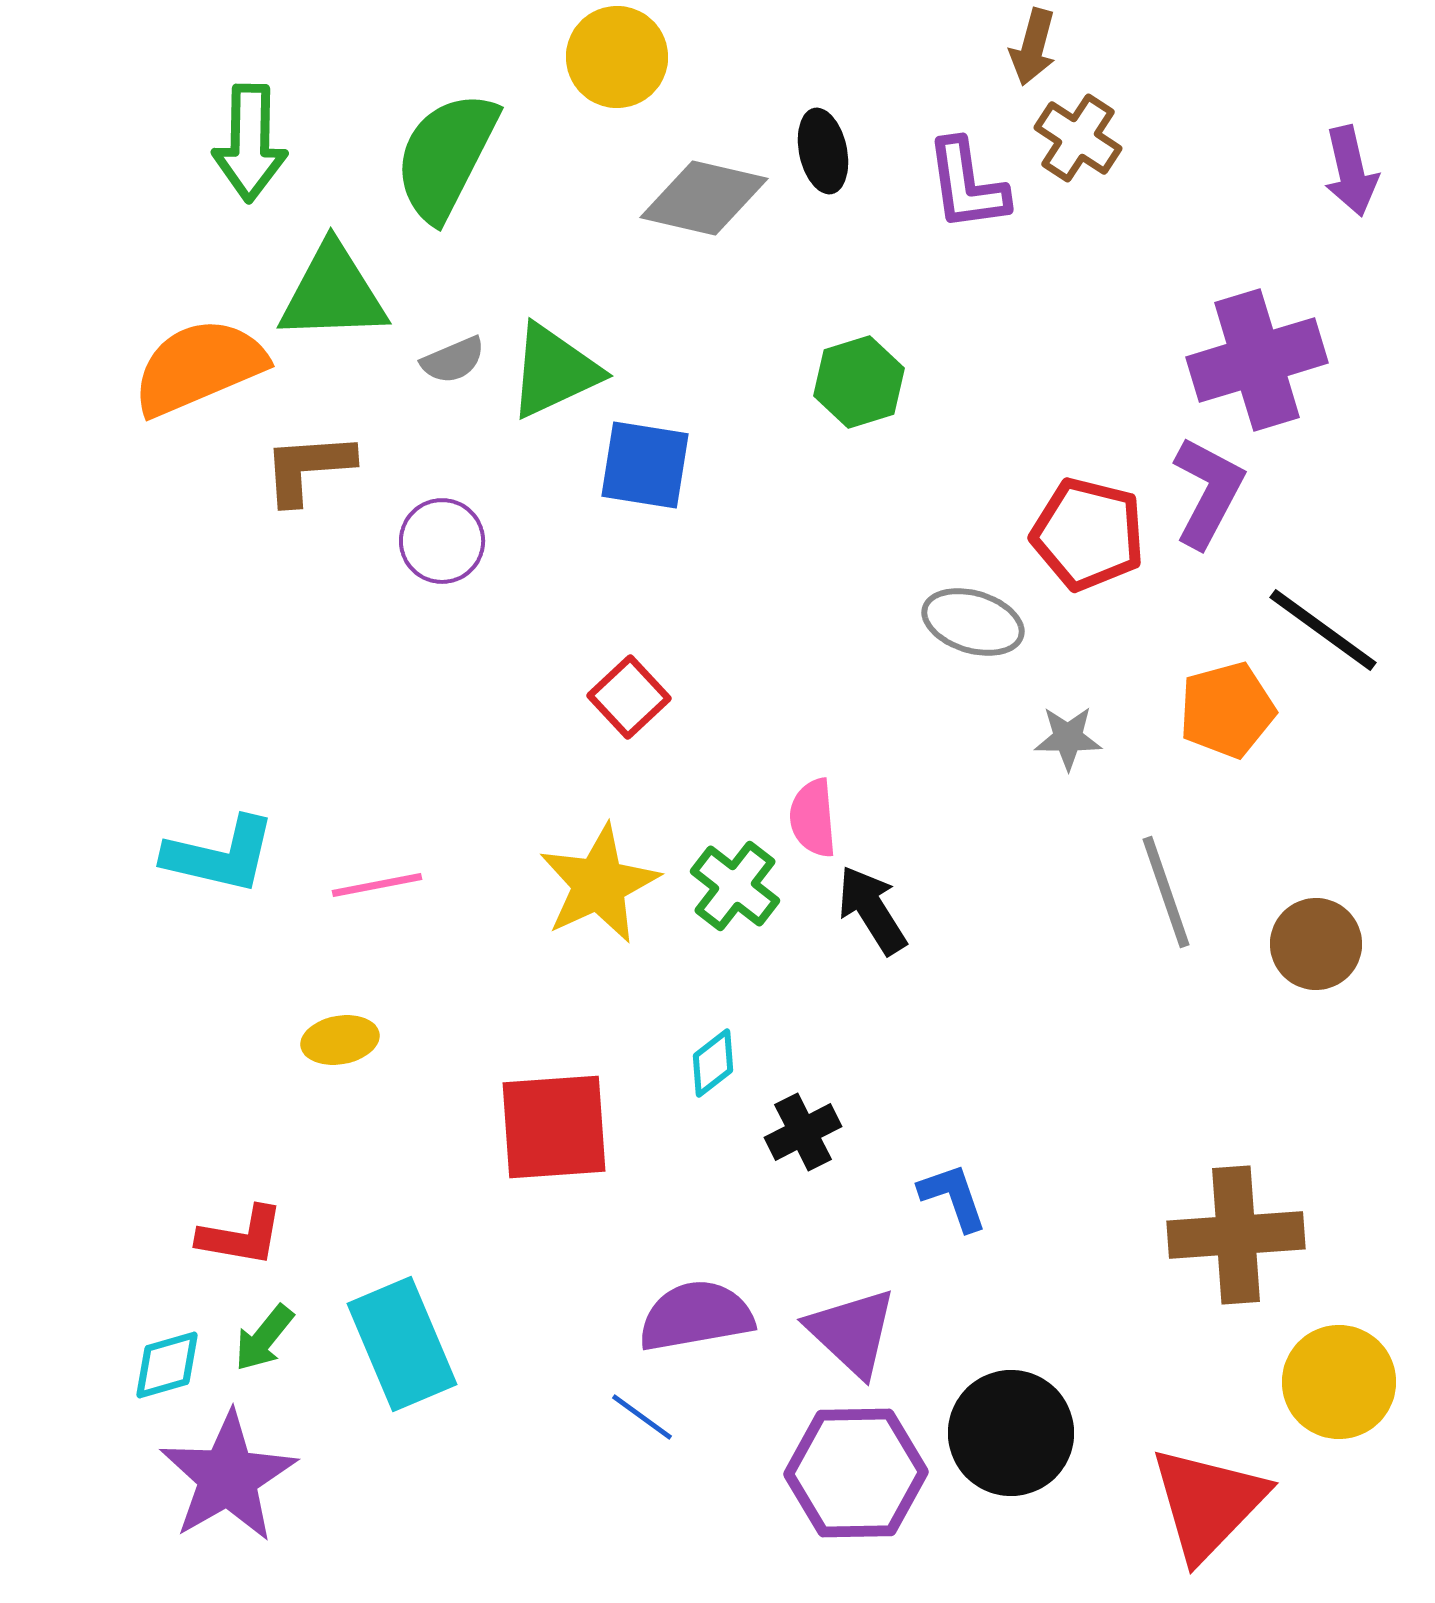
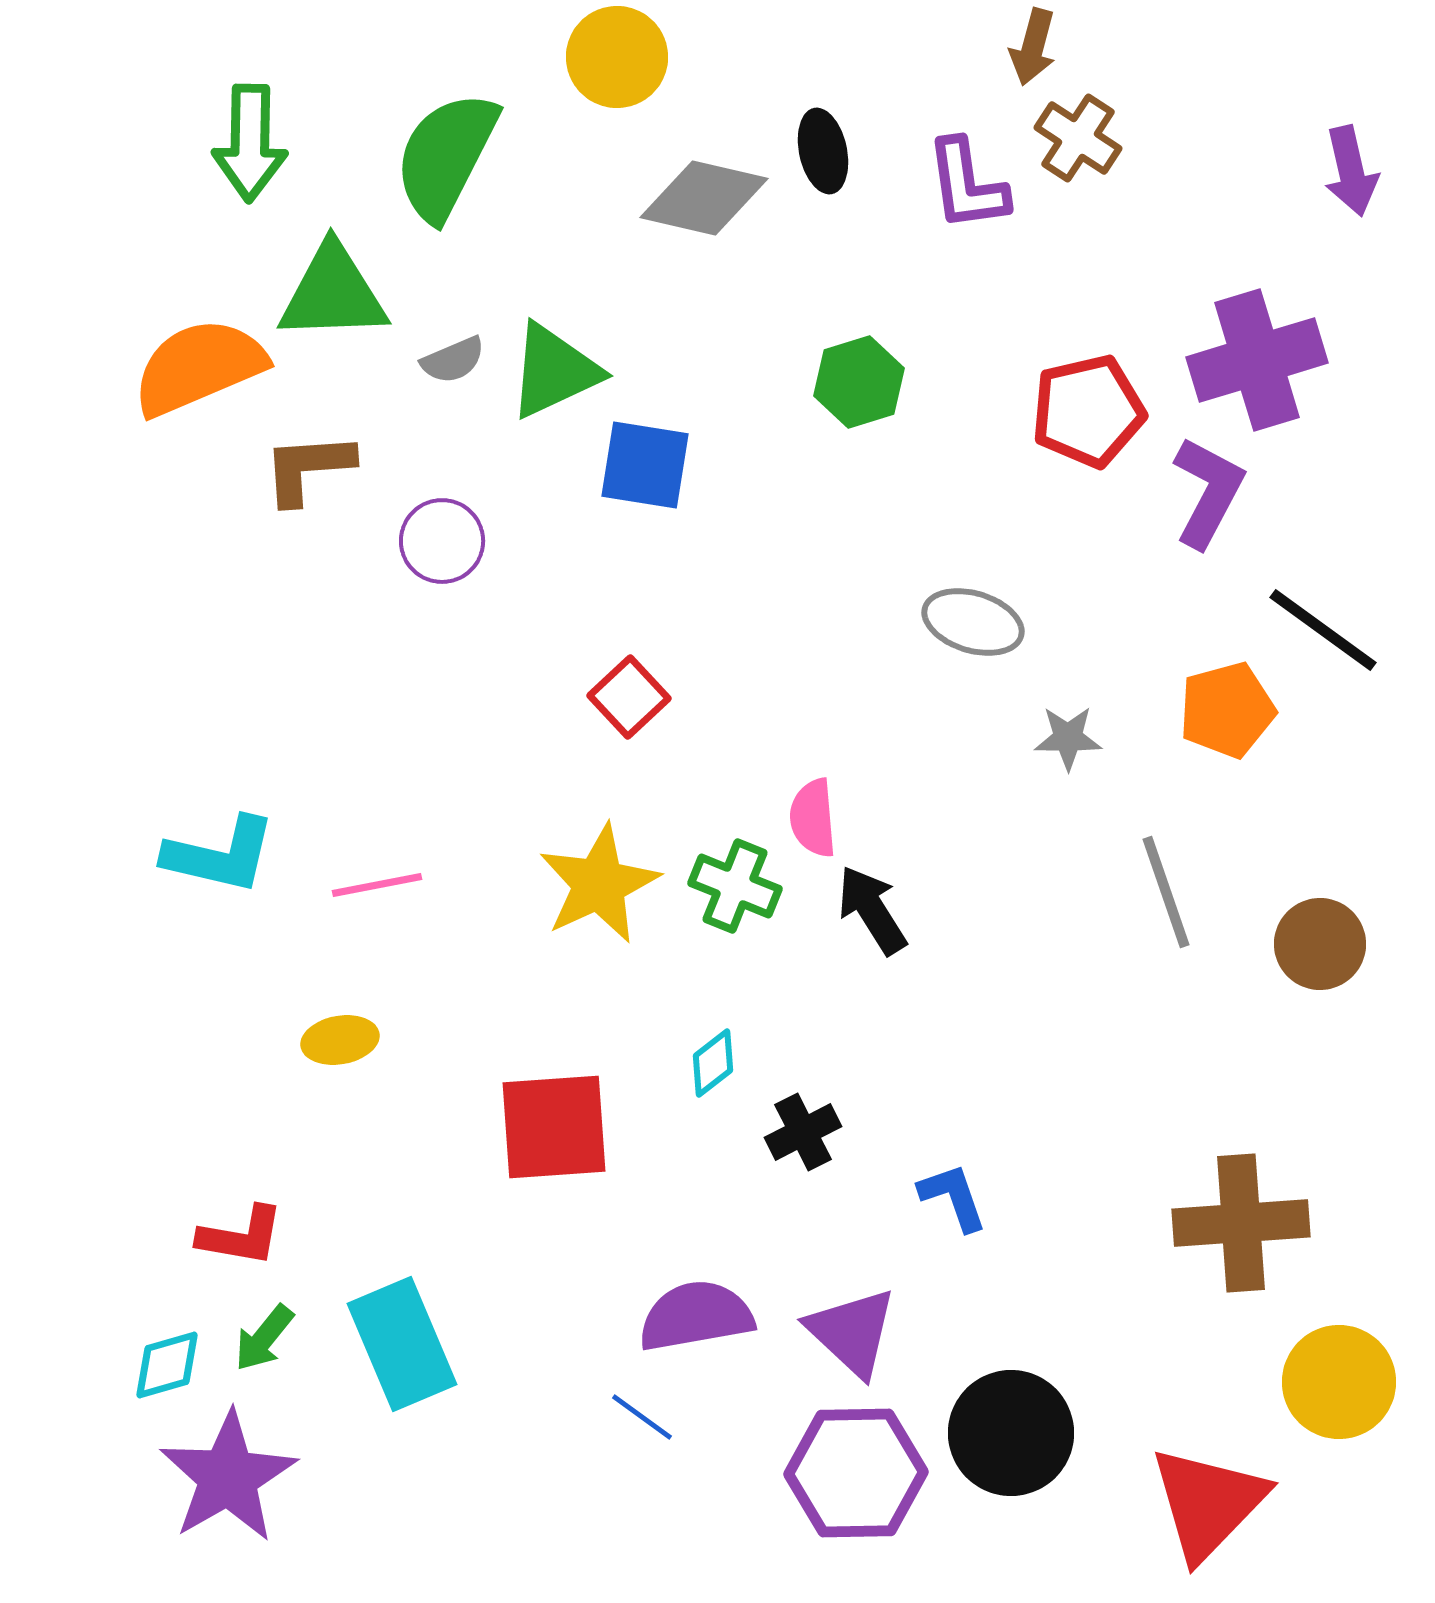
red pentagon at (1088, 534): moved 123 px up; rotated 27 degrees counterclockwise
green cross at (735, 886): rotated 16 degrees counterclockwise
brown circle at (1316, 944): moved 4 px right
brown cross at (1236, 1235): moved 5 px right, 12 px up
